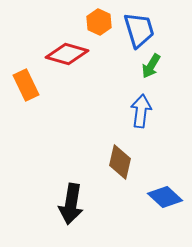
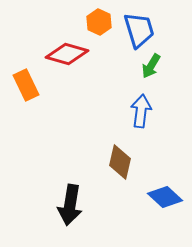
black arrow: moved 1 px left, 1 px down
